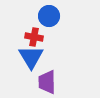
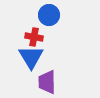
blue circle: moved 1 px up
